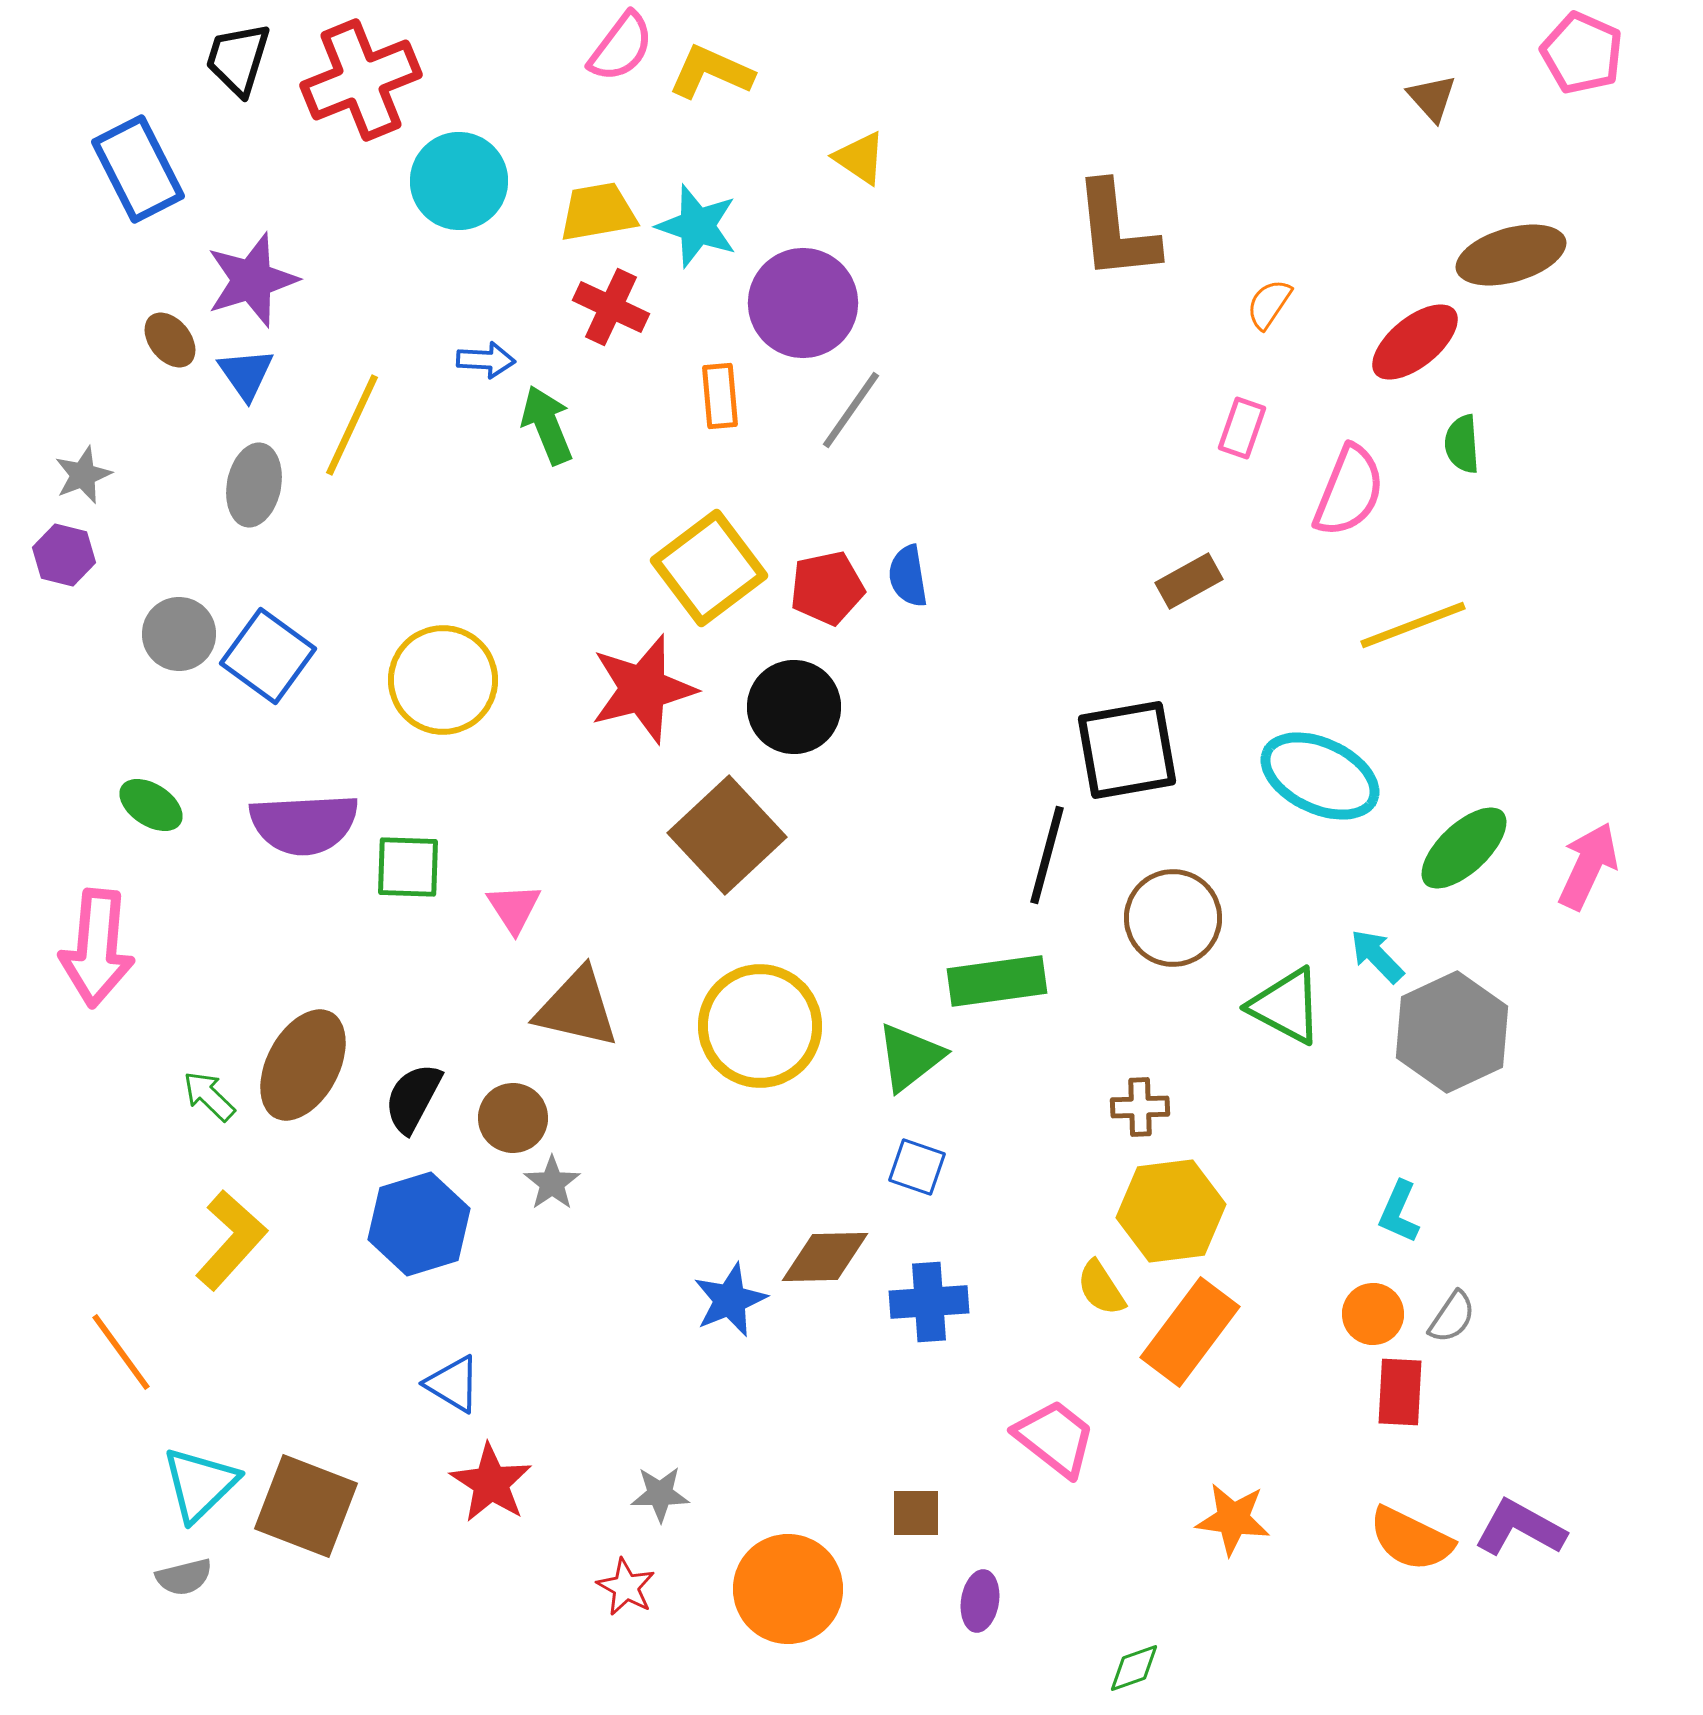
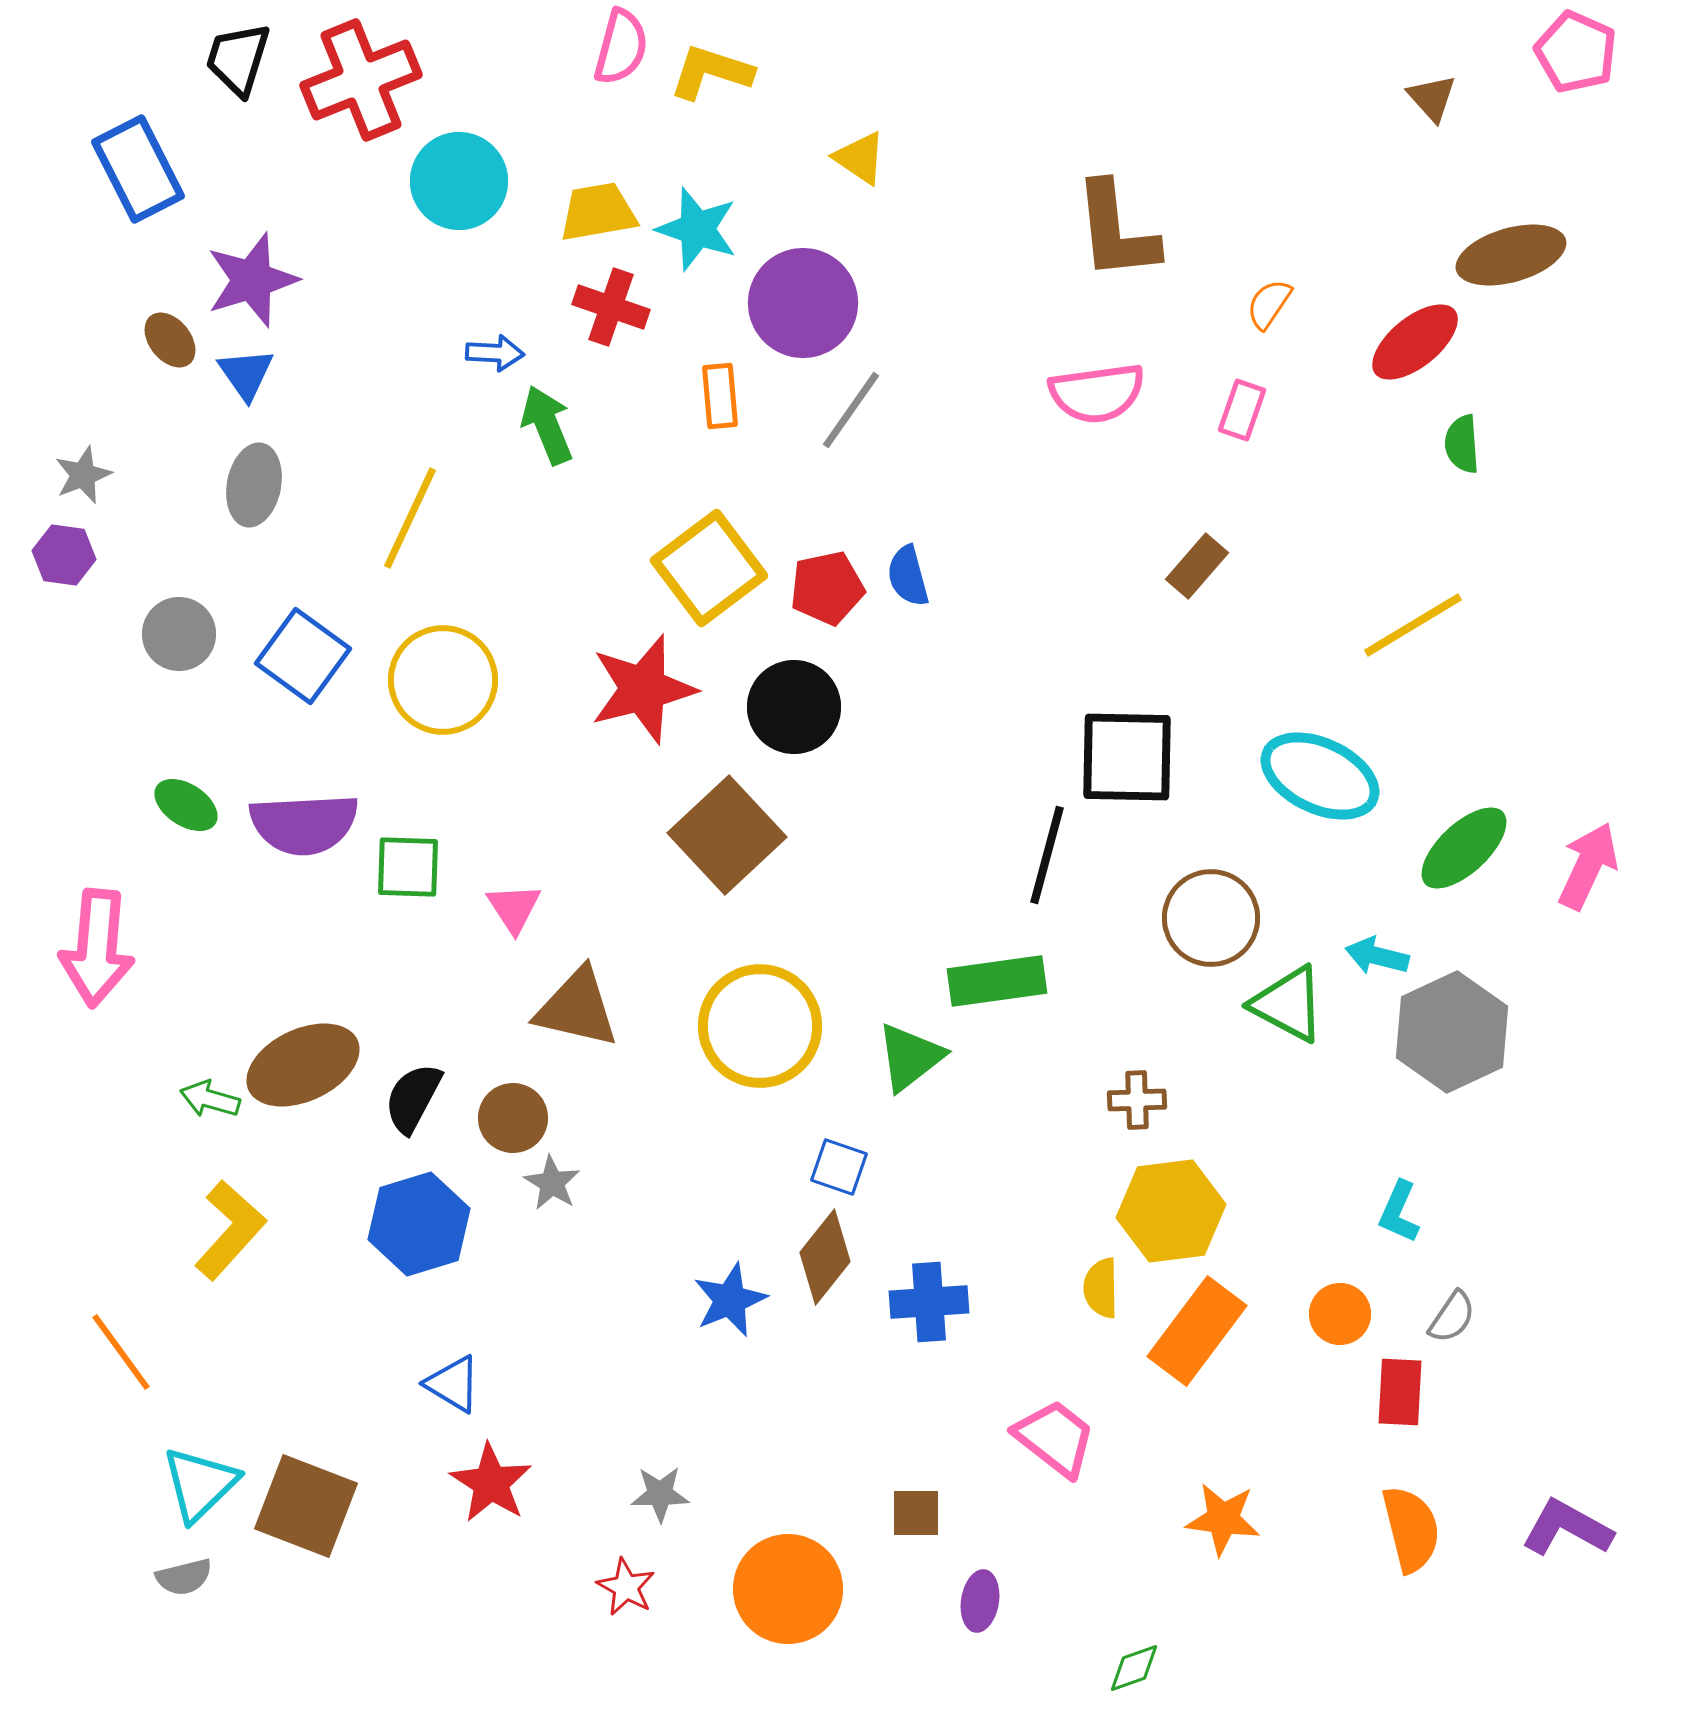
pink semicircle at (621, 47): rotated 22 degrees counterclockwise
pink pentagon at (1582, 53): moved 6 px left, 1 px up
yellow L-shape at (711, 72): rotated 6 degrees counterclockwise
cyan star at (697, 226): moved 3 px down
red cross at (611, 307): rotated 6 degrees counterclockwise
blue arrow at (486, 360): moved 9 px right, 7 px up
yellow line at (352, 425): moved 58 px right, 93 px down
pink rectangle at (1242, 428): moved 18 px up
pink semicircle at (1349, 491): moved 252 px left, 98 px up; rotated 60 degrees clockwise
purple hexagon at (64, 555): rotated 6 degrees counterclockwise
blue semicircle at (908, 576): rotated 6 degrees counterclockwise
brown rectangle at (1189, 581): moved 8 px right, 15 px up; rotated 20 degrees counterclockwise
yellow line at (1413, 625): rotated 10 degrees counterclockwise
blue square at (268, 656): moved 35 px right
black square at (1127, 750): moved 7 px down; rotated 11 degrees clockwise
green ellipse at (151, 805): moved 35 px right
brown circle at (1173, 918): moved 38 px right
cyan arrow at (1377, 956): rotated 32 degrees counterclockwise
green triangle at (1286, 1006): moved 2 px right, 2 px up
brown ellipse at (303, 1065): rotated 37 degrees clockwise
green arrow at (209, 1096): moved 1 px right, 3 px down; rotated 28 degrees counterclockwise
brown cross at (1140, 1107): moved 3 px left, 7 px up
blue square at (917, 1167): moved 78 px left
gray star at (552, 1183): rotated 6 degrees counterclockwise
yellow L-shape at (231, 1240): moved 1 px left, 10 px up
brown diamond at (825, 1257): rotated 50 degrees counterclockwise
yellow semicircle at (1101, 1288): rotated 32 degrees clockwise
orange circle at (1373, 1314): moved 33 px left
orange rectangle at (1190, 1332): moved 7 px right, 1 px up
orange star at (1233, 1519): moved 10 px left
purple L-shape at (1520, 1528): moved 47 px right
orange semicircle at (1411, 1539): moved 10 px up; rotated 130 degrees counterclockwise
